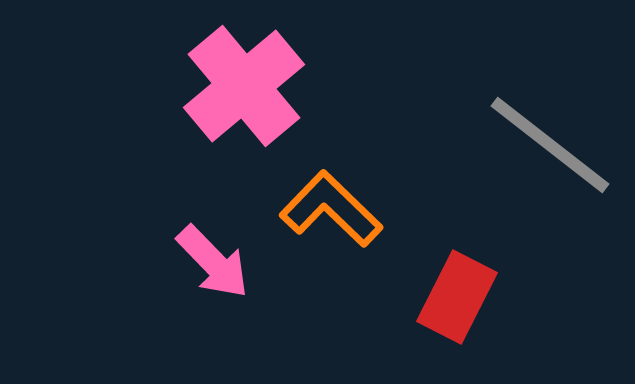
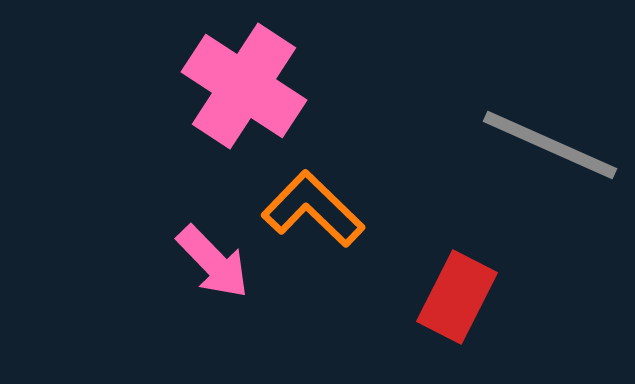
pink cross: rotated 17 degrees counterclockwise
gray line: rotated 14 degrees counterclockwise
orange L-shape: moved 18 px left
